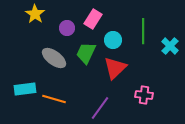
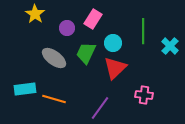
cyan circle: moved 3 px down
